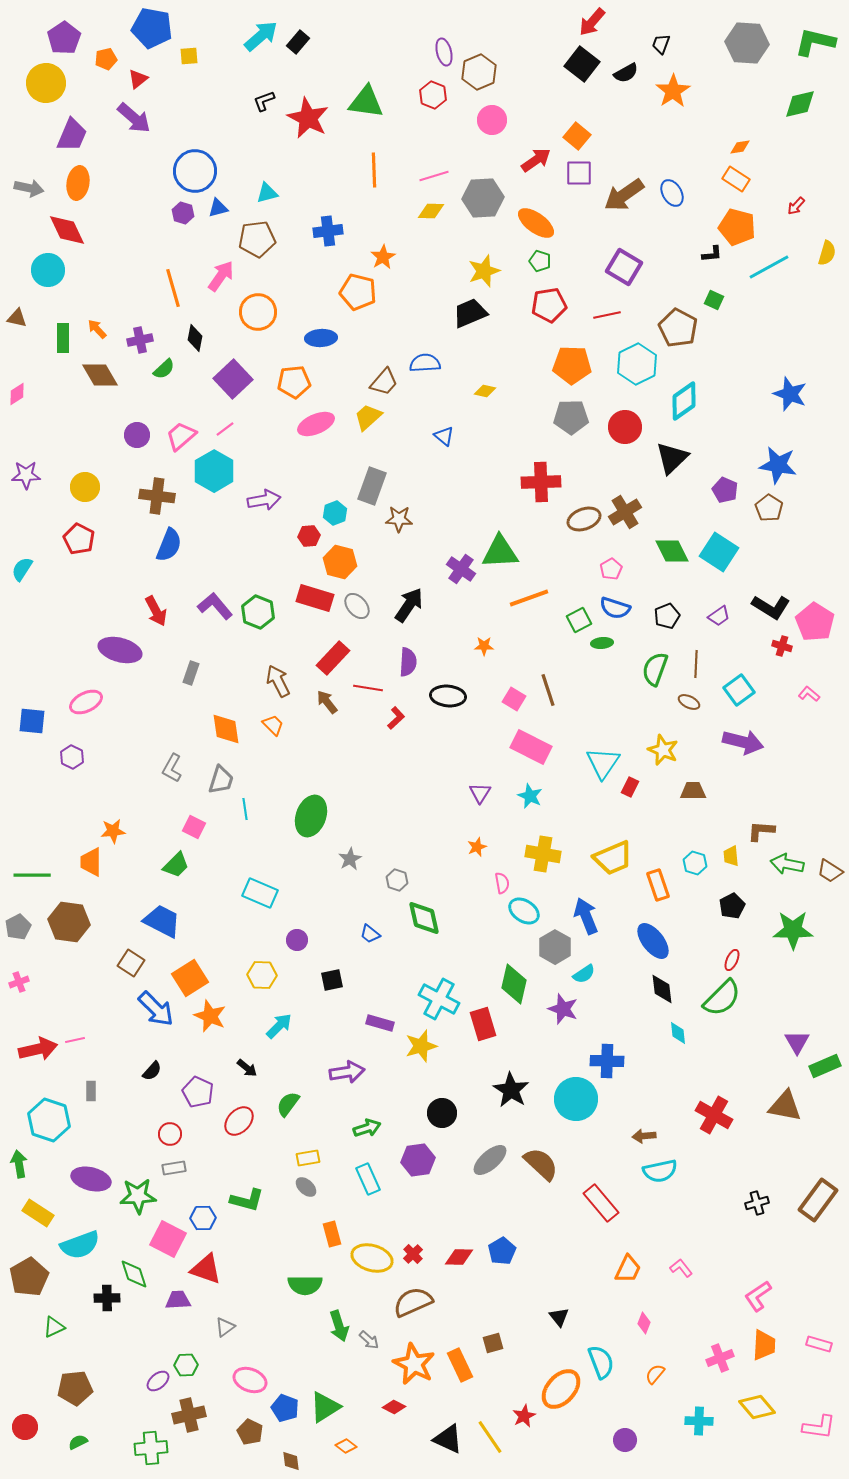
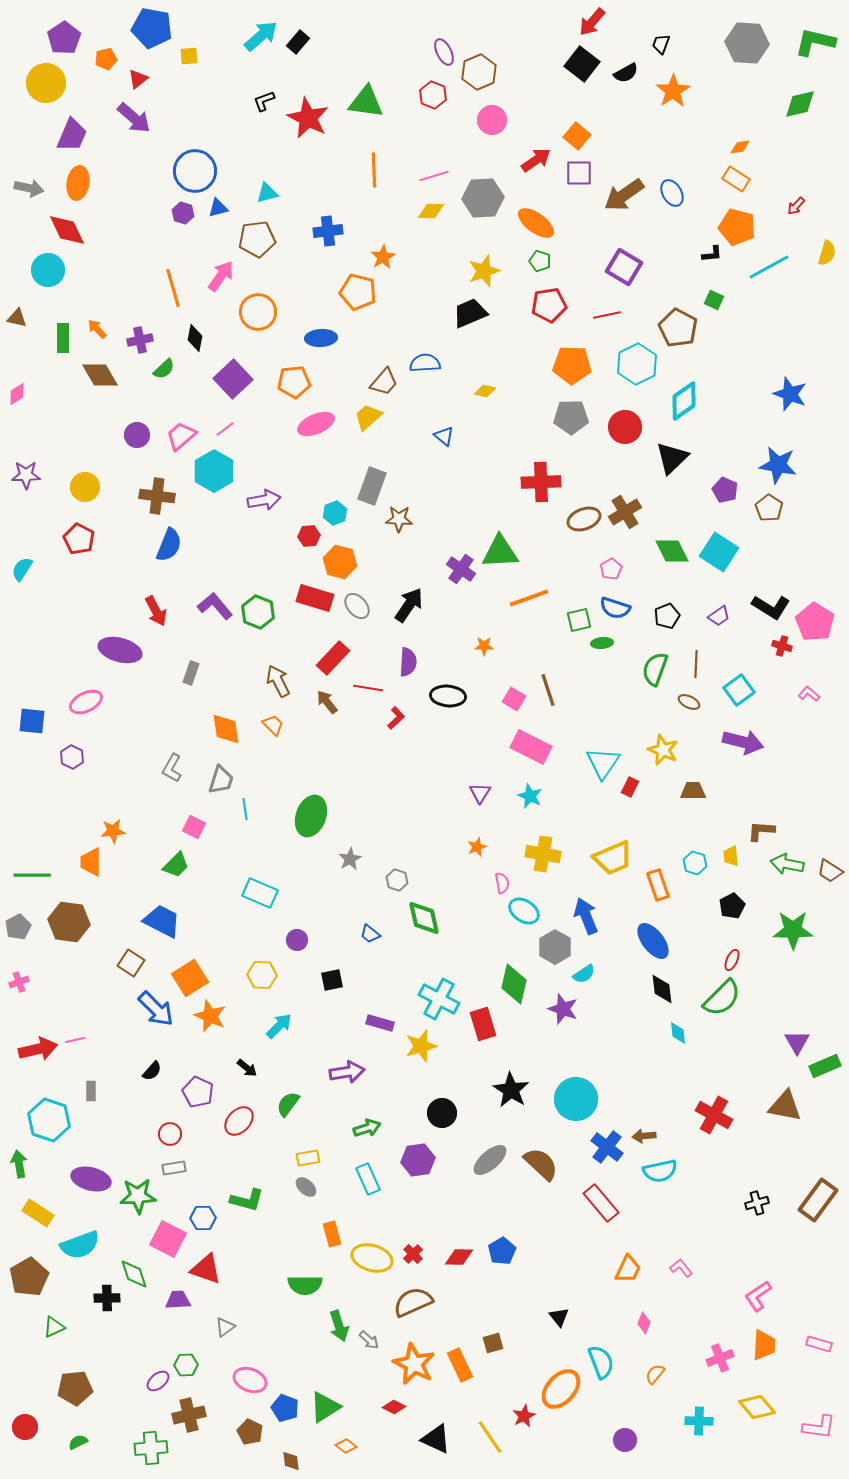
purple ellipse at (444, 52): rotated 12 degrees counterclockwise
green square at (579, 620): rotated 15 degrees clockwise
blue cross at (607, 1061): moved 86 px down; rotated 36 degrees clockwise
black triangle at (448, 1439): moved 12 px left
